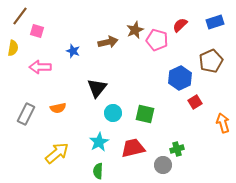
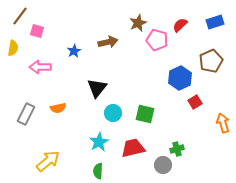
brown star: moved 3 px right, 7 px up
blue star: moved 1 px right; rotated 24 degrees clockwise
yellow arrow: moved 9 px left, 8 px down
